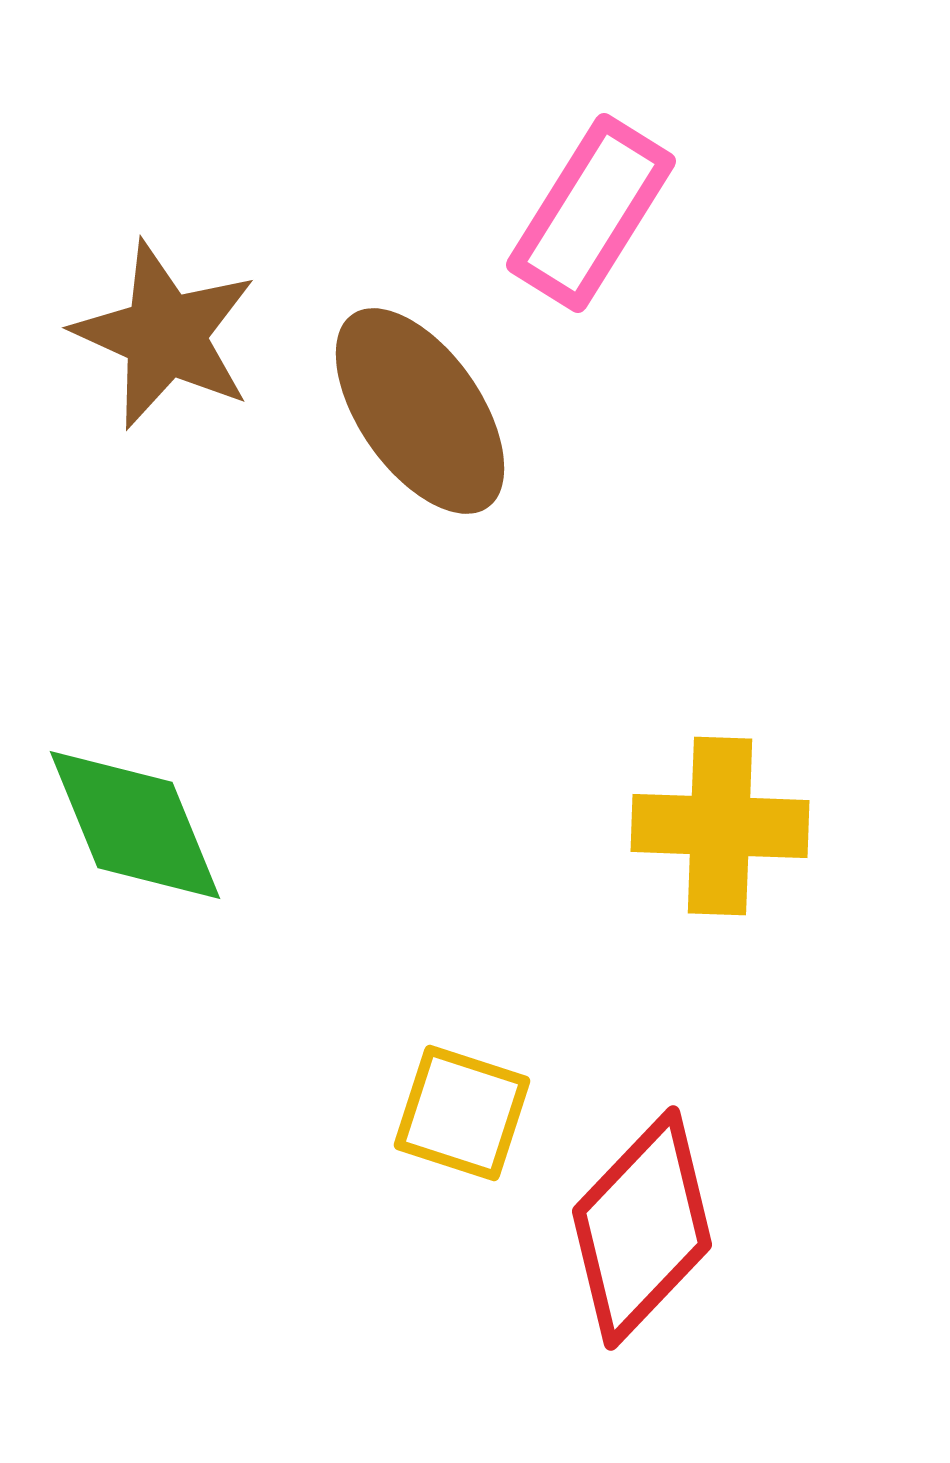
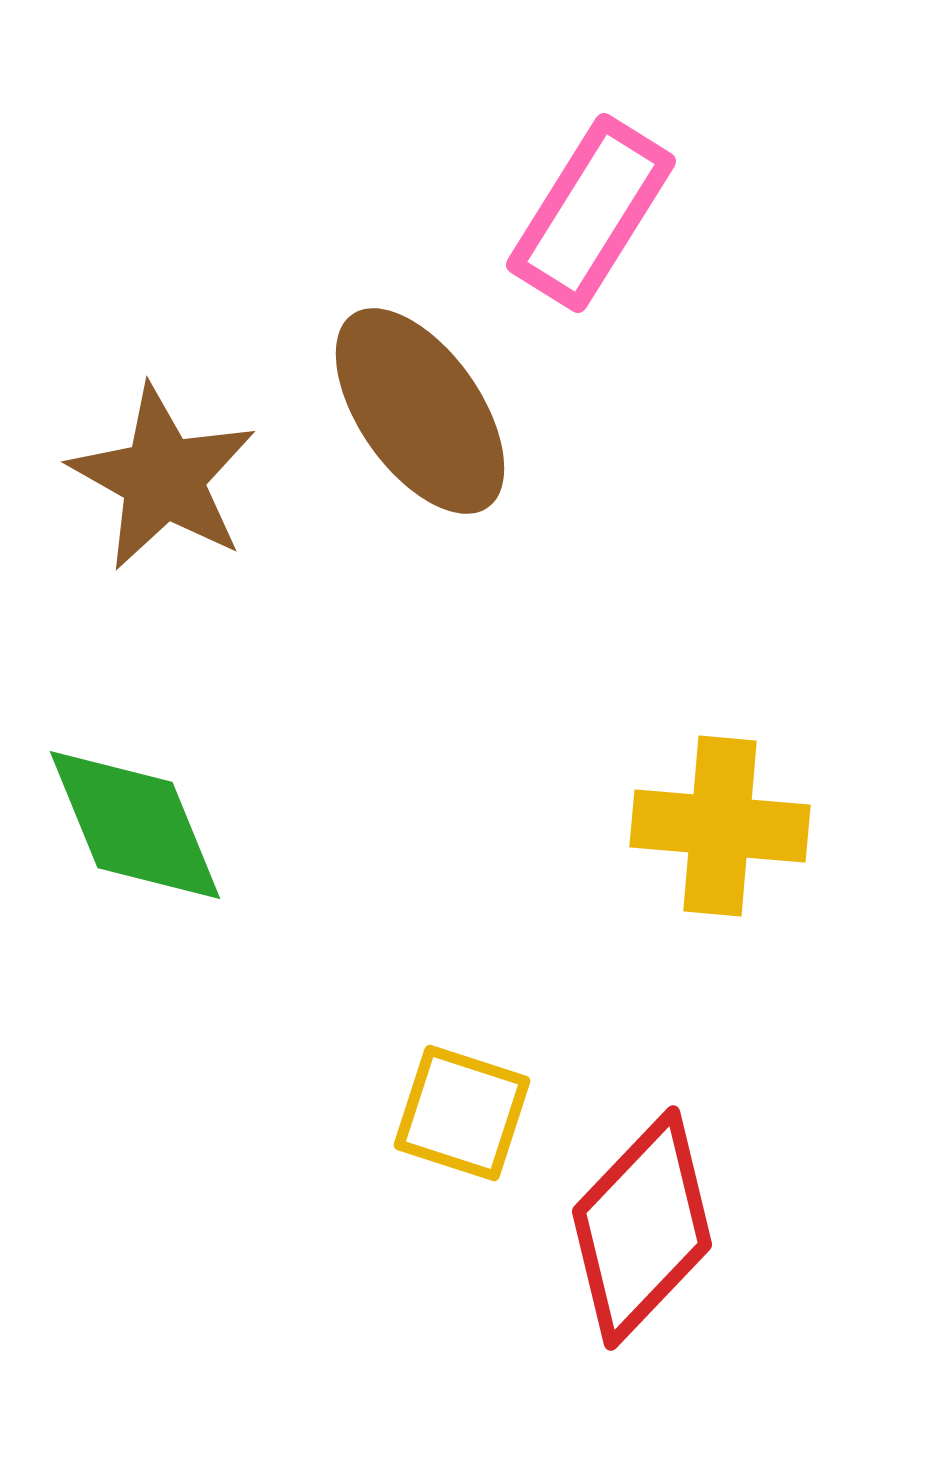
brown star: moved 2 px left, 143 px down; rotated 5 degrees clockwise
yellow cross: rotated 3 degrees clockwise
